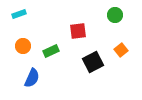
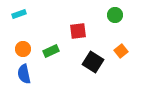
orange circle: moved 3 px down
orange square: moved 1 px down
black square: rotated 30 degrees counterclockwise
blue semicircle: moved 8 px left, 4 px up; rotated 144 degrees clockwise
